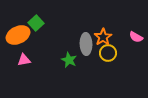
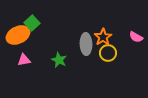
green square: moved 4 px left
green star: moved 10 px left
